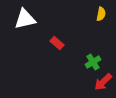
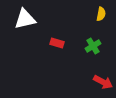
red rectangle: rotated 24 degrees counterclockwise
green cross: moved 16 px up
red arrow: rotated 108 degrees counterclockwise
